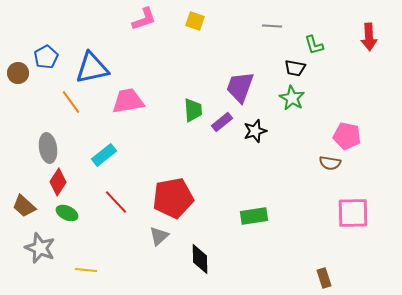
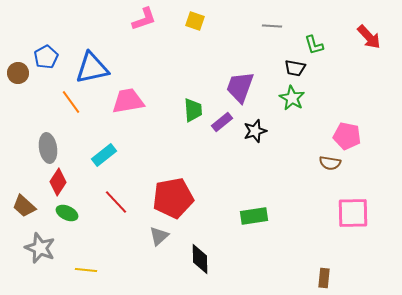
red arrow: rotated 40 degrees counterclockwise
brown rectangle: rotated 24 degrees clockwise
